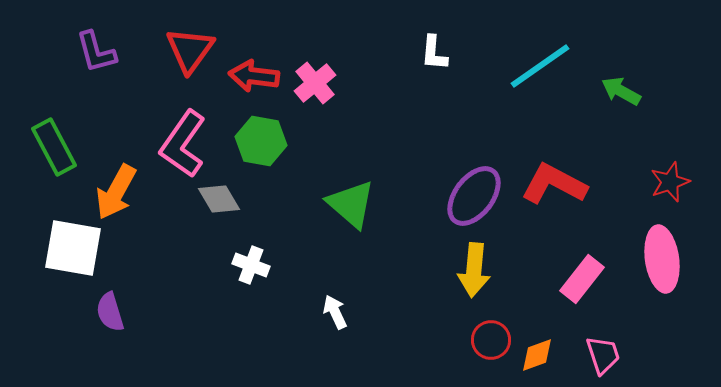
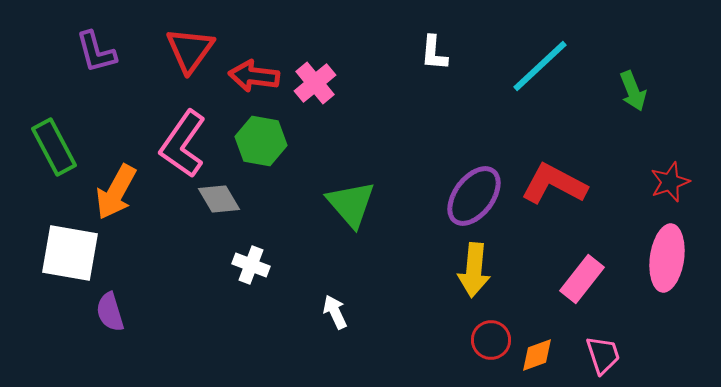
cyan line: rotated 8 degrees counterclockwise
green arrow: moved 12 px right; rotated 141 degrees counterclockwise
green triangle: rotated 8 degrees clockwise
white square: moved 3 px left, 5 px down
pink ellipse: moved 5 px right, 1 px up; rotated 16 degrees clockwise
